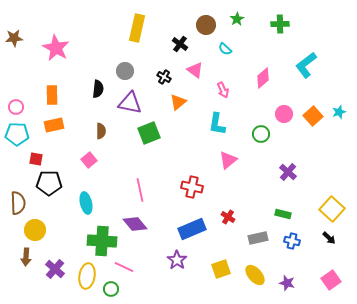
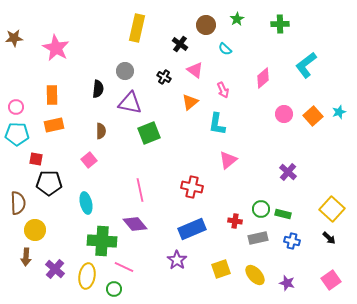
orange triangle at (178, 102): moved 12 px right
green circle at (261, 134): moved 75 px down
red cross at (228, 217): moved 7 px right, 4 px down; rotated 24 degrees counterclockwise
green circle at (111, 289): moved 3 px right
